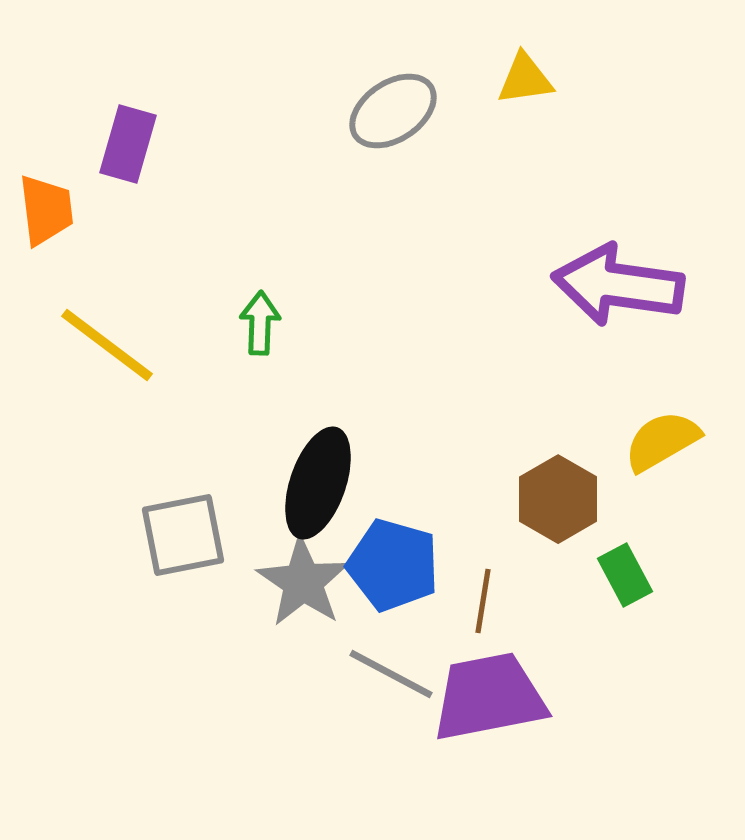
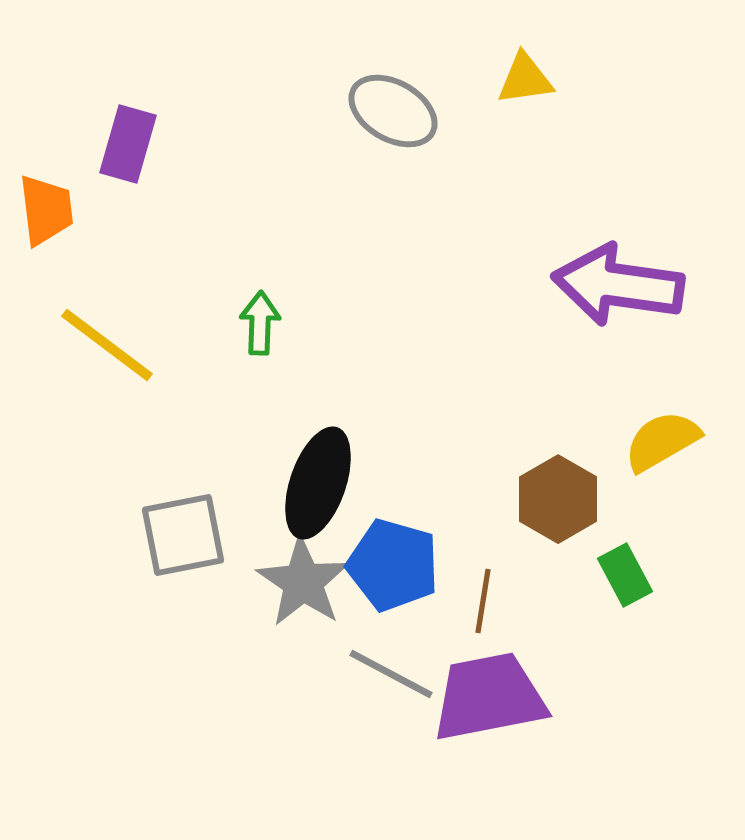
gray ellipse: rotated 64 degrees clockwise
